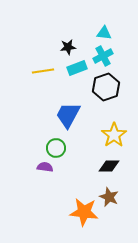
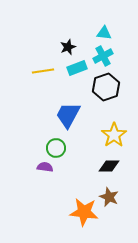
black star: rotated 14 degrees counterclockwise
